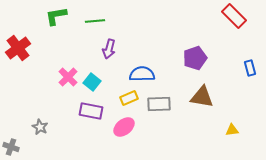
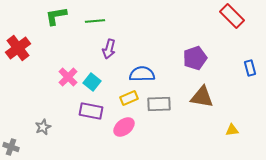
red rectangle: moved 2 px left
gray star: moved 3 px right; rotated 21 degrees clockwise
